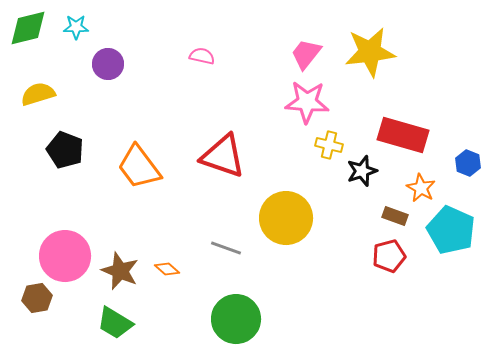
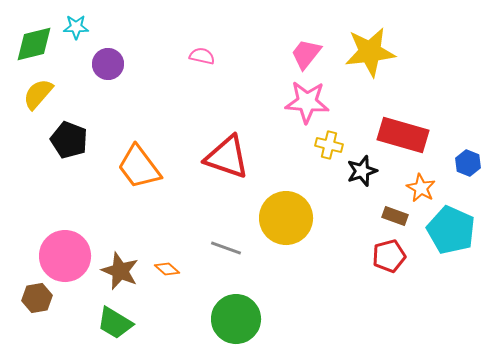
green diamond: moved 6 px right, 16 px down
yellow semicircle: rotated 32 degrees counterclockwise
black pentagon: moved 4 px right, 10 px up
red triangle: moved 4 px right, 1 px down
